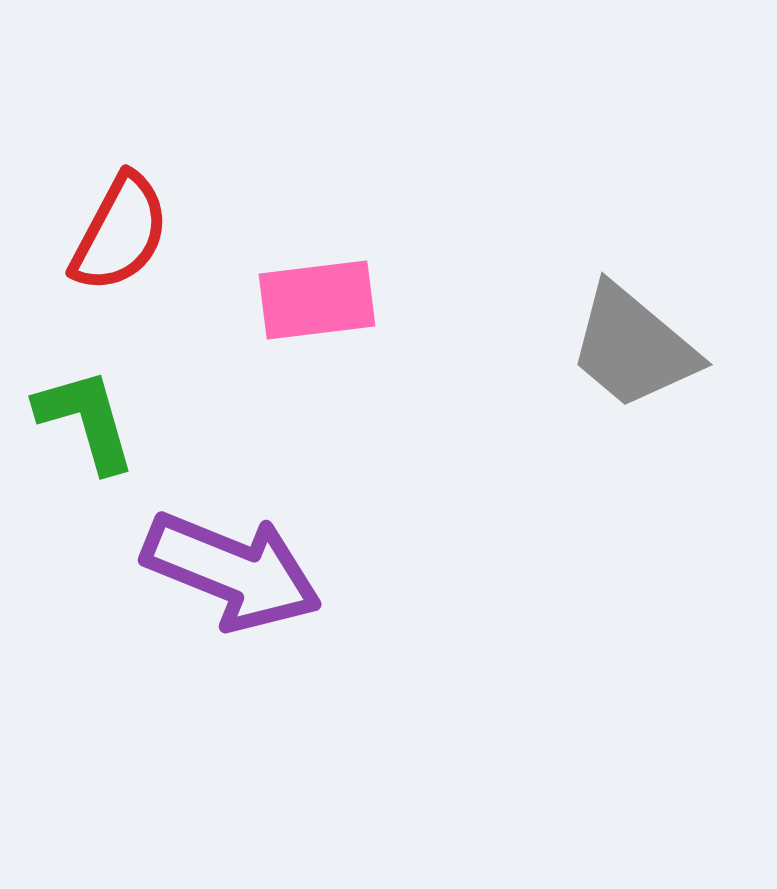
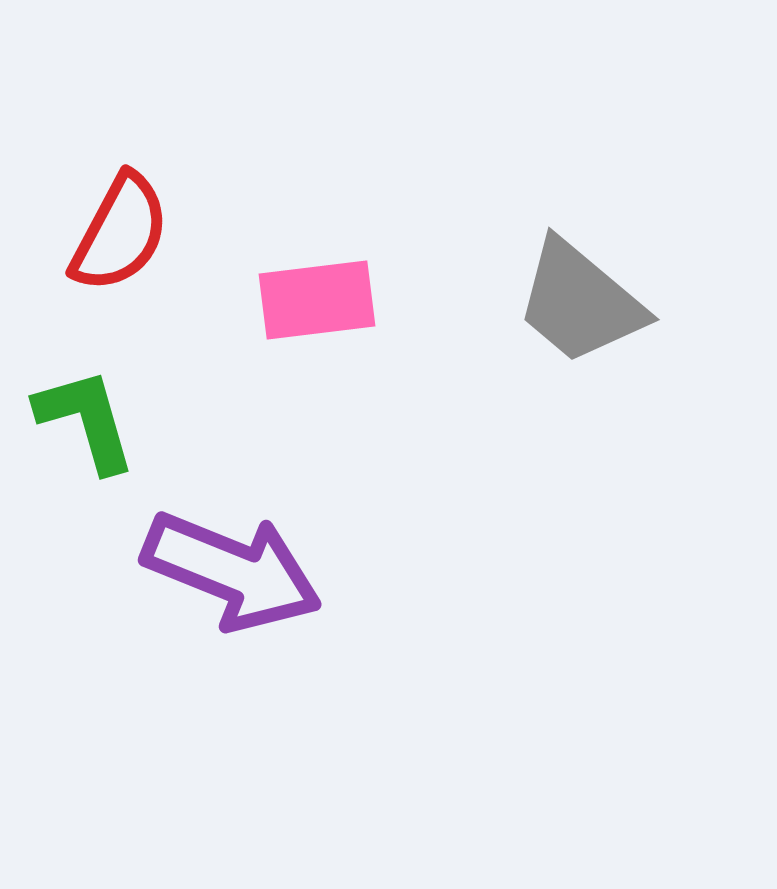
gray trapezoid: moved 53 px left, 45 px up
